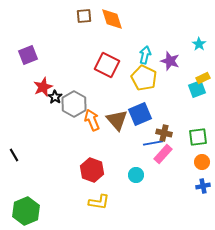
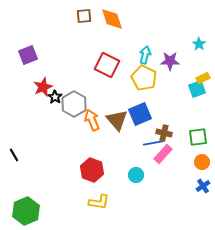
purple star: rotated 18 degrees counterclockwise
blue cross: rotated 24 degrees counterclockwise
